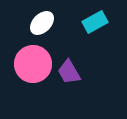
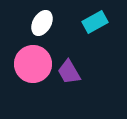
white ellipse: rotated 15 degrees counterclockwise
